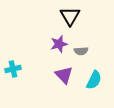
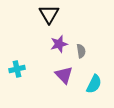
black triangle: moved 21 px left, 2 px up
gray semicircle: rotated 96 degrees counterclockwise
cyan cross: moved 4 px right
cyan semicircle: moved 4 px down
